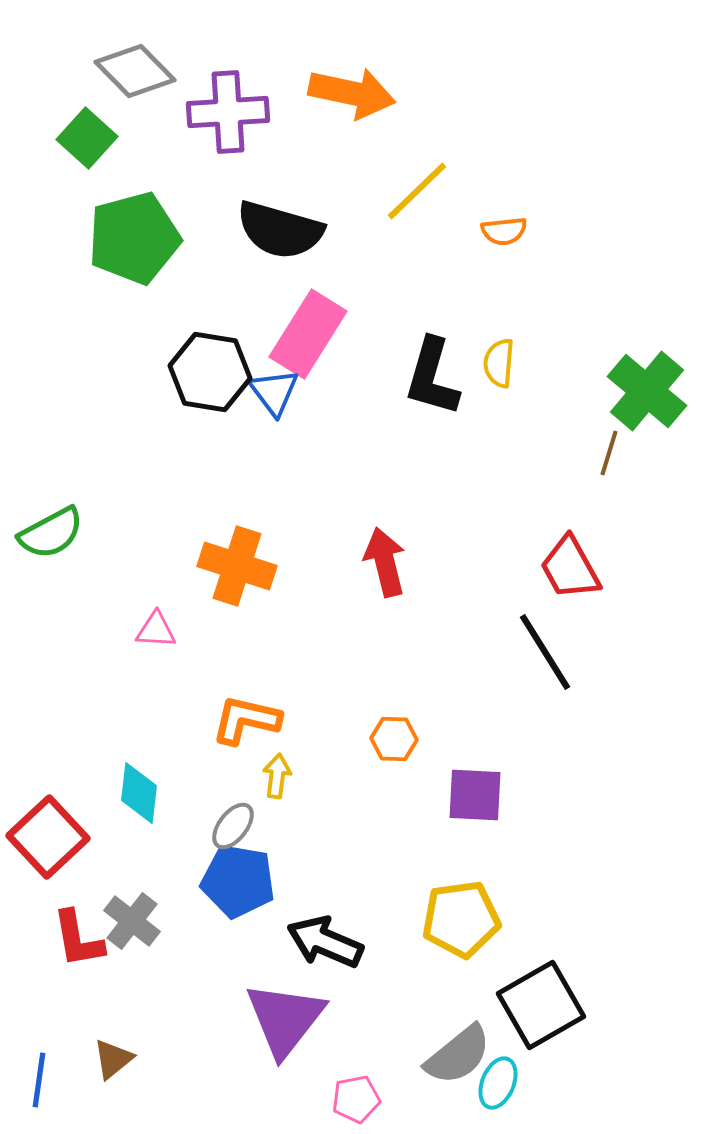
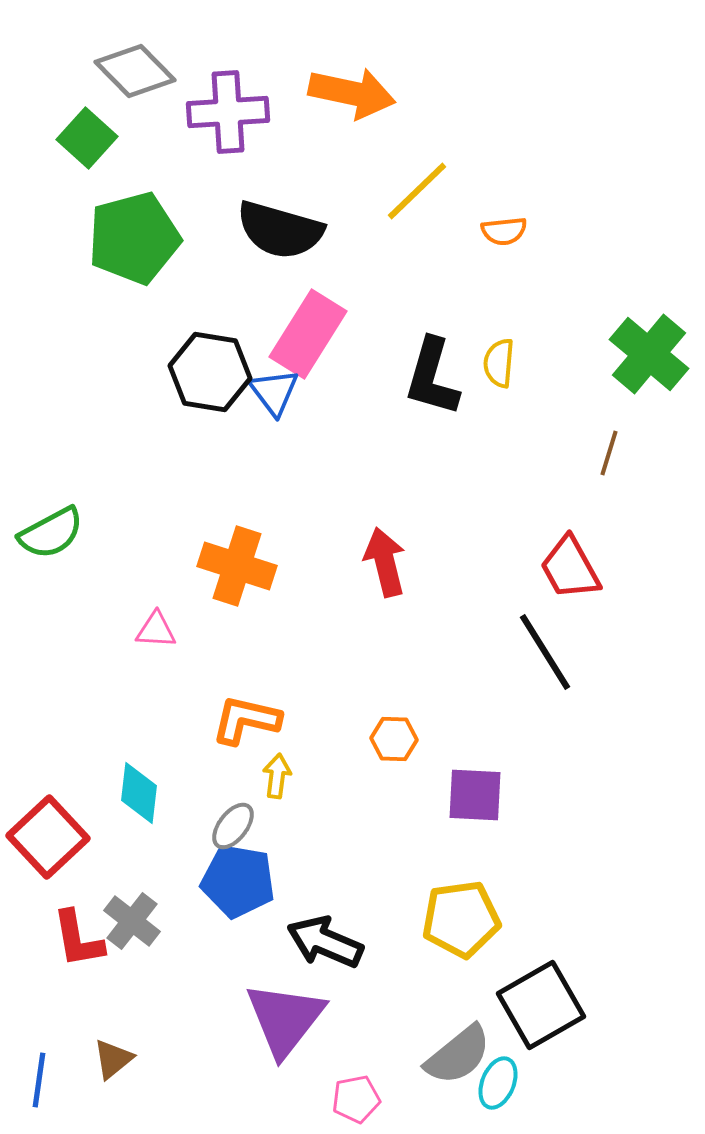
green cross: moved 2 px right, 37 px up
